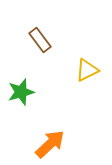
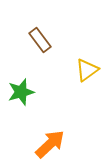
yellow triangle: rotated 10 degrees counterclockwise
